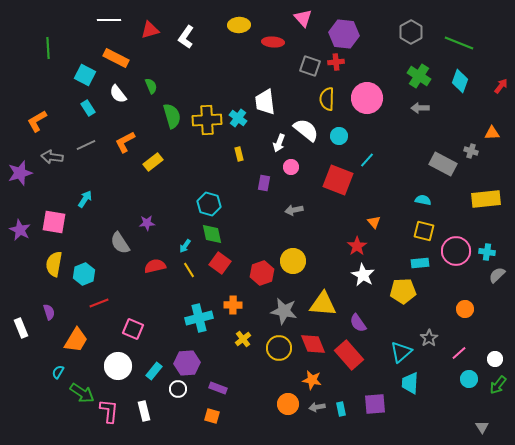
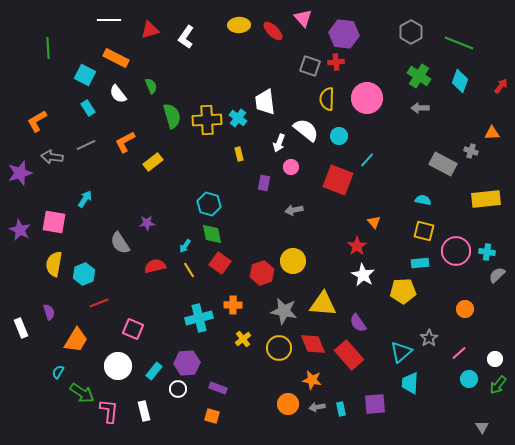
red ellipse at (273, 42): moved 11 px up; rotated 40 degrees clockwise
